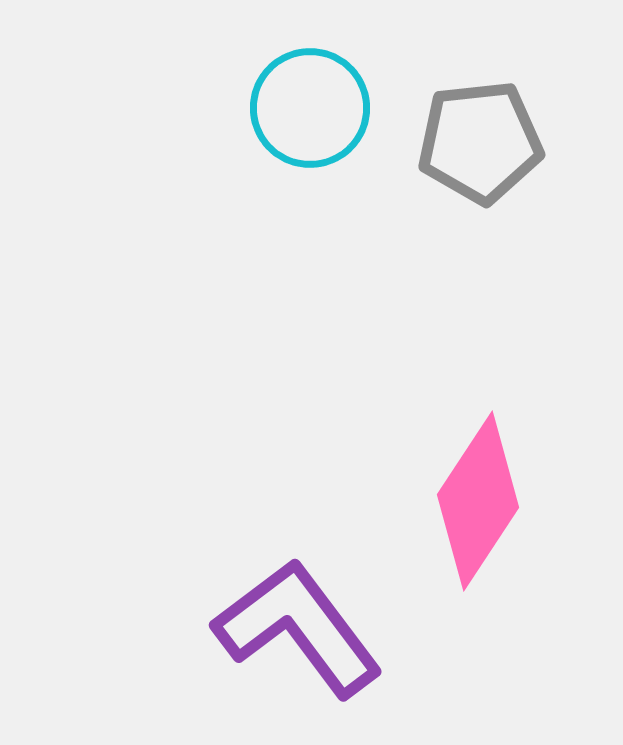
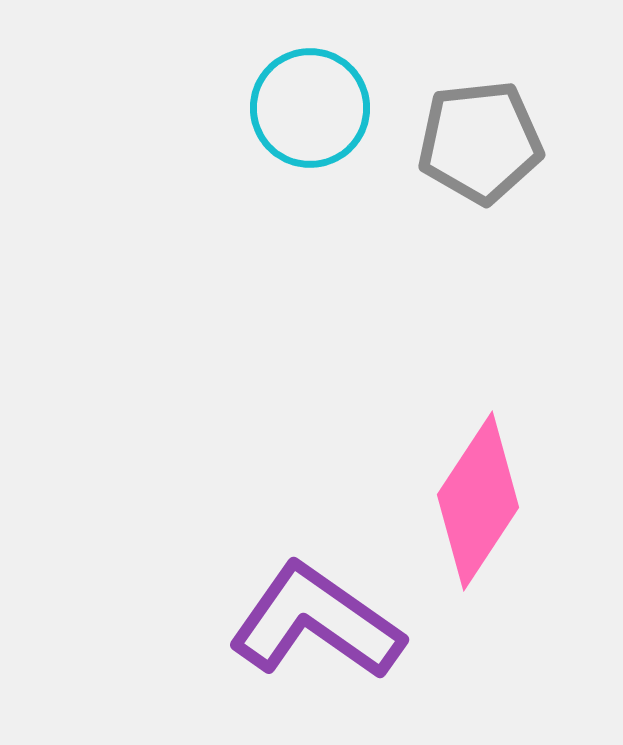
purple L-shape: moved 18 px right, 6 px up; rotated 18 degrees counterclockwise
